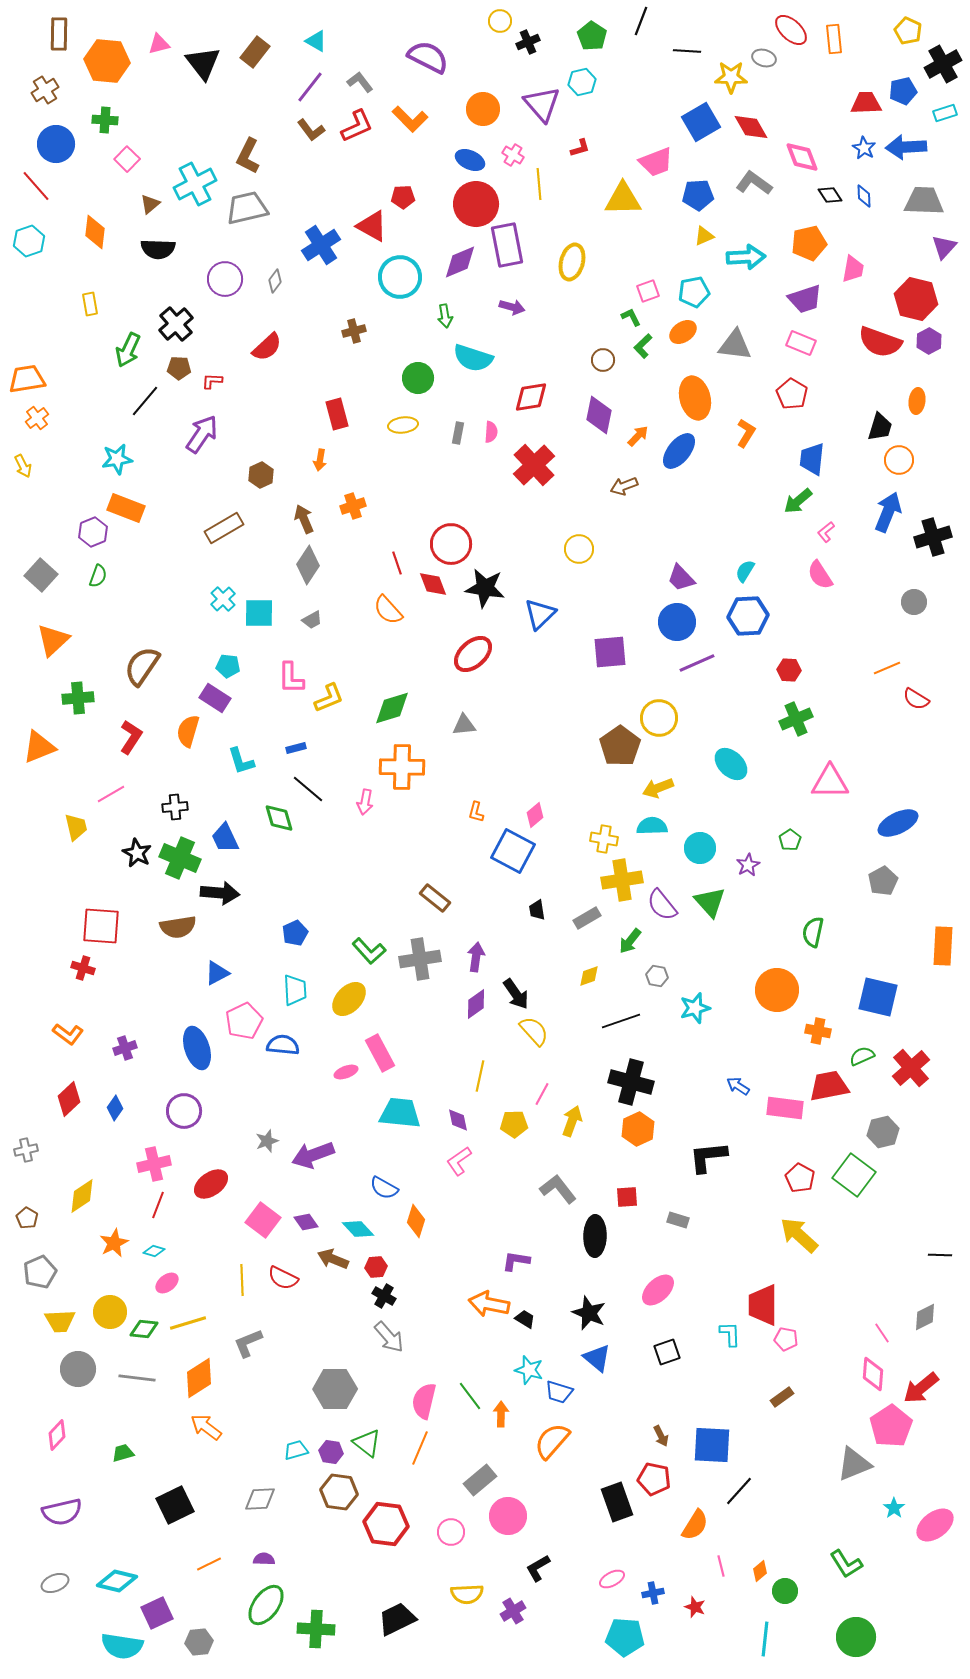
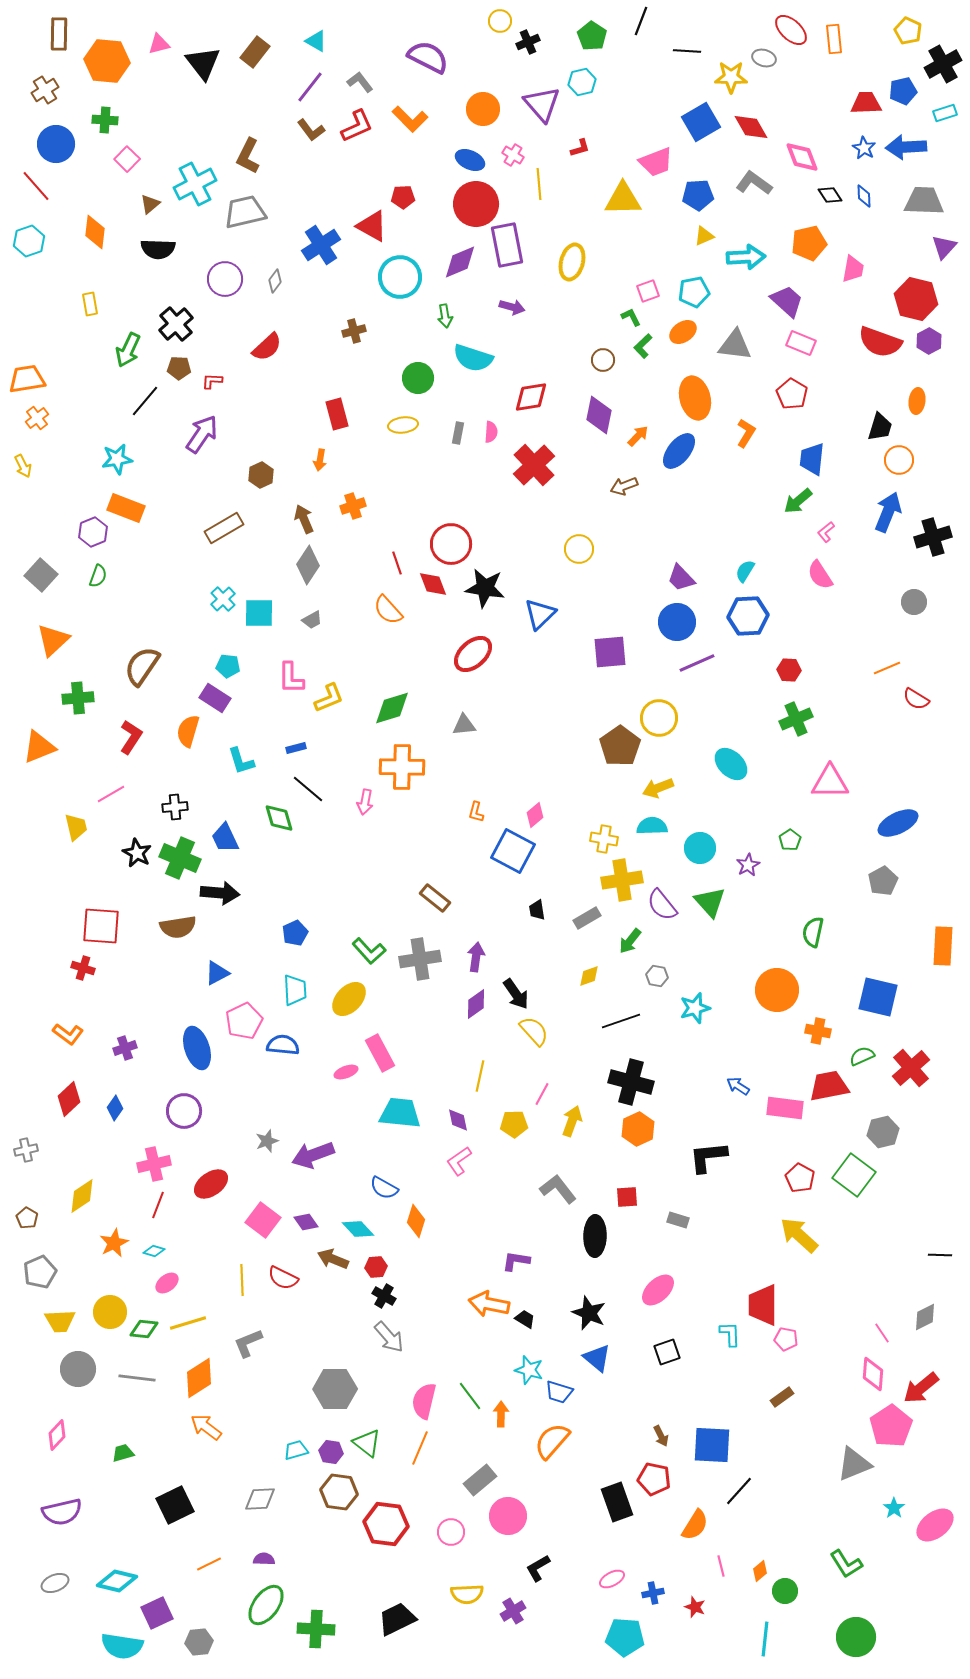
gray trapezoid at (247, 208): moved 2 px left, 4 px down
purple trapezoid at (805, 299): moved 18 px left, 2 px down; rotated 120 degrees counterclockwise
